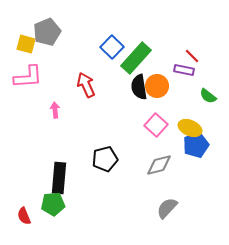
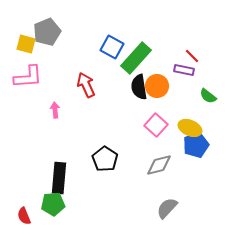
blue square: rotated 15 degrees counterclockwise
black pentagon: rotated 25 degrees counterclockwise
